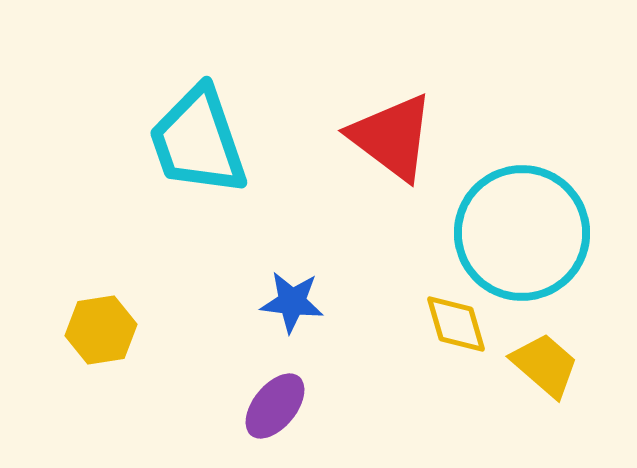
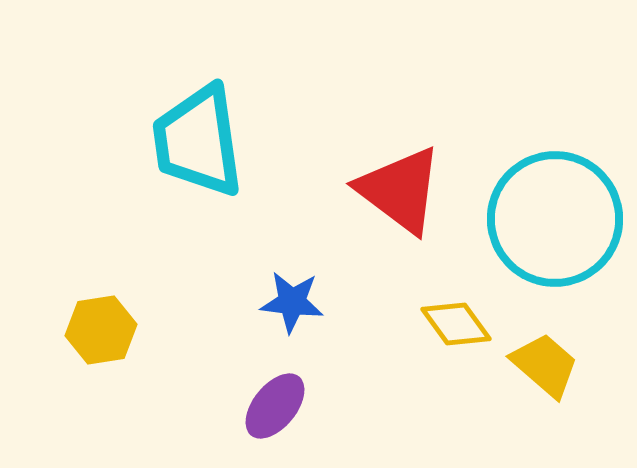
red triangle: moved 8 px right, 53 px down
cyan trapezoid: rotated 11 degrees clockwise
cyan circle: moved 33 px right, 14 px up
yellow diamond: rotated 20 degrees counterclockwise
